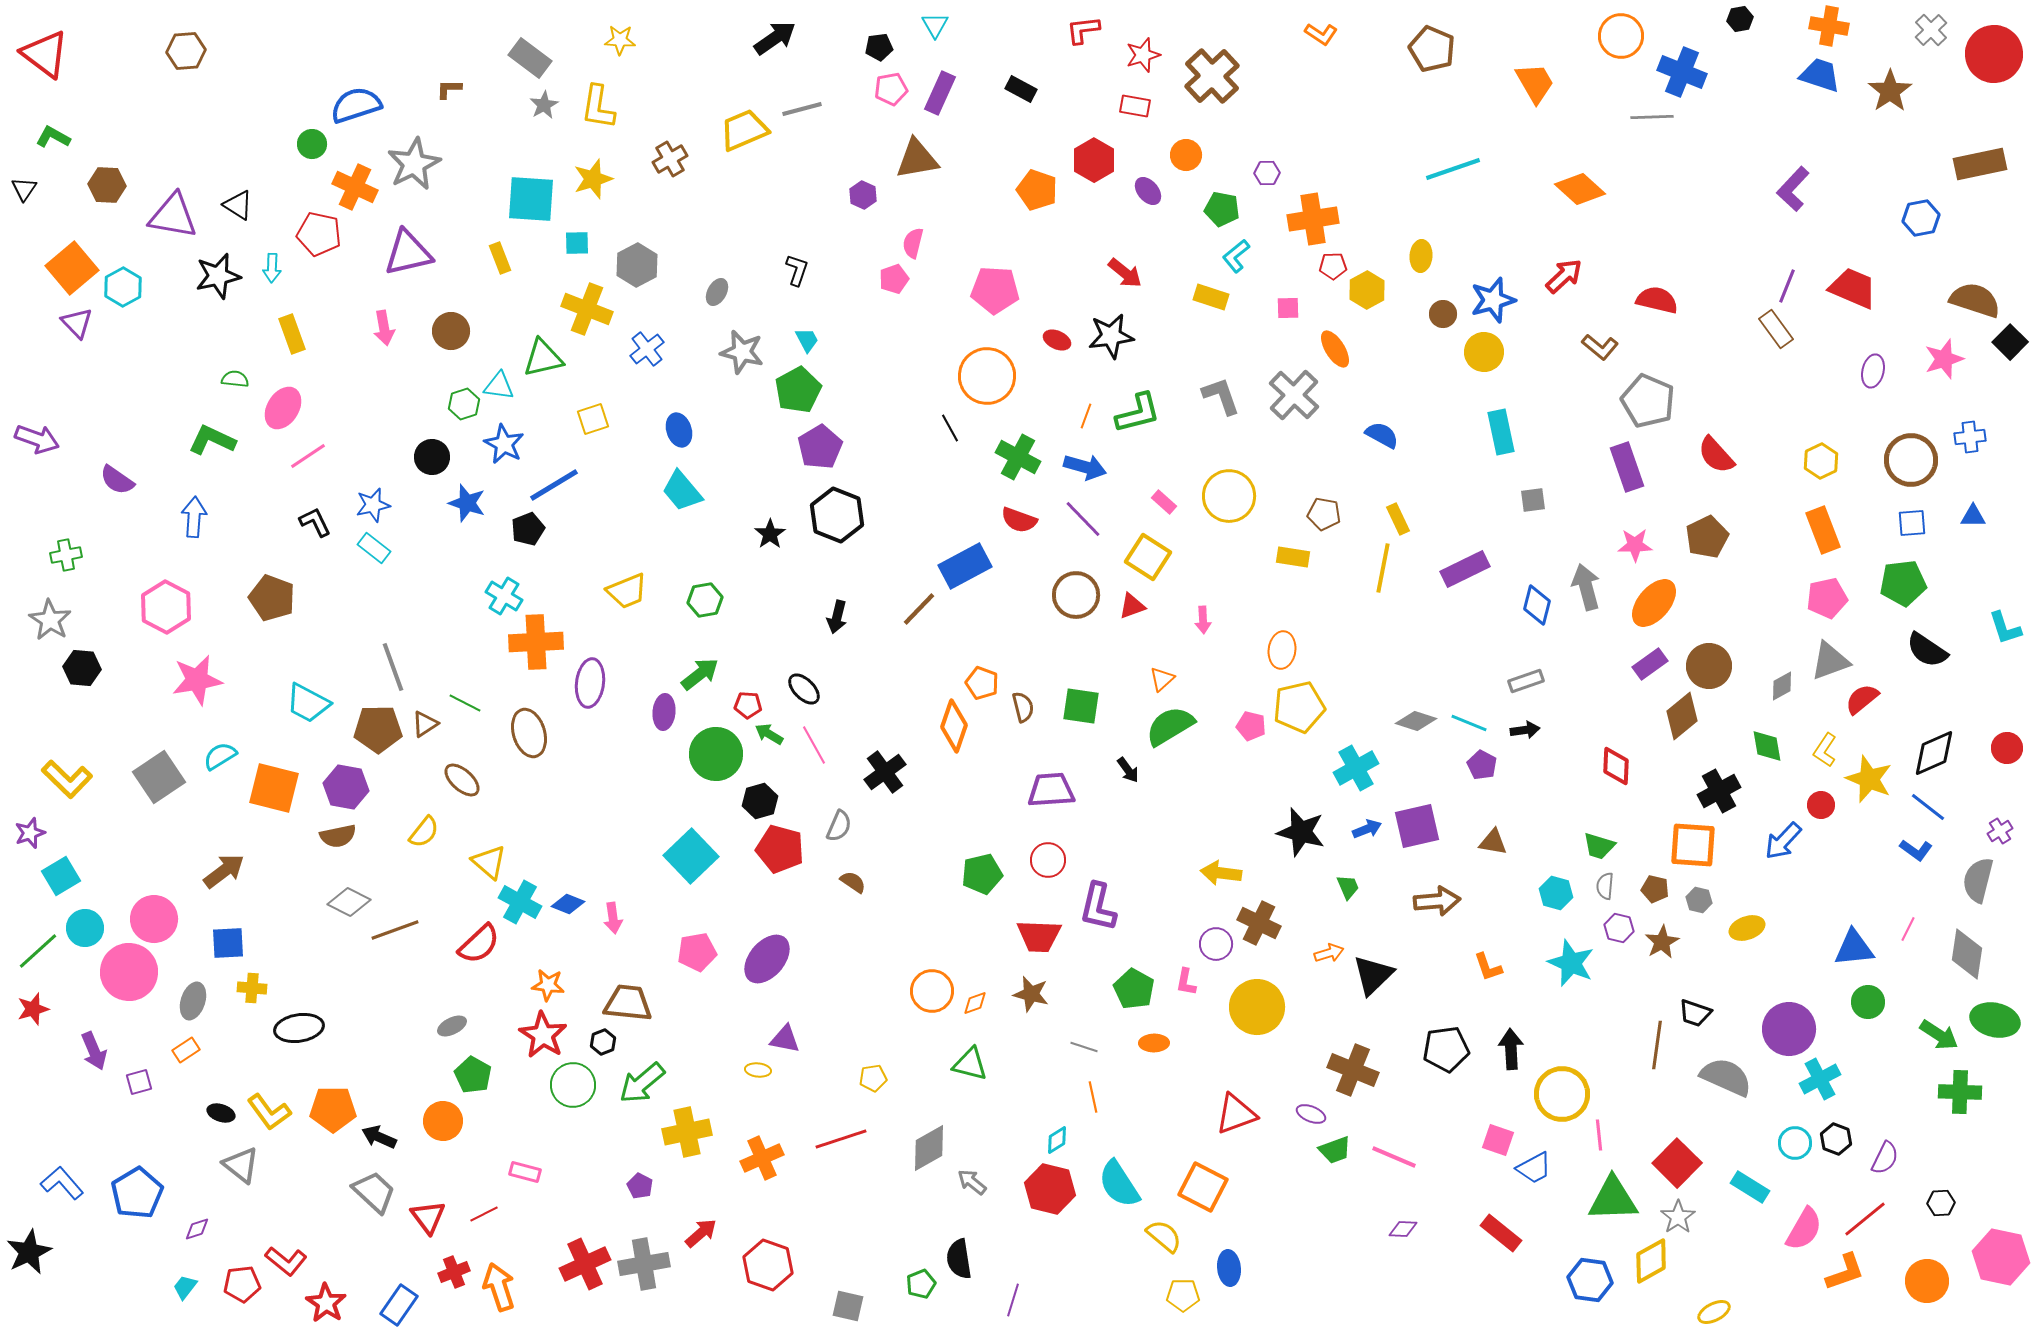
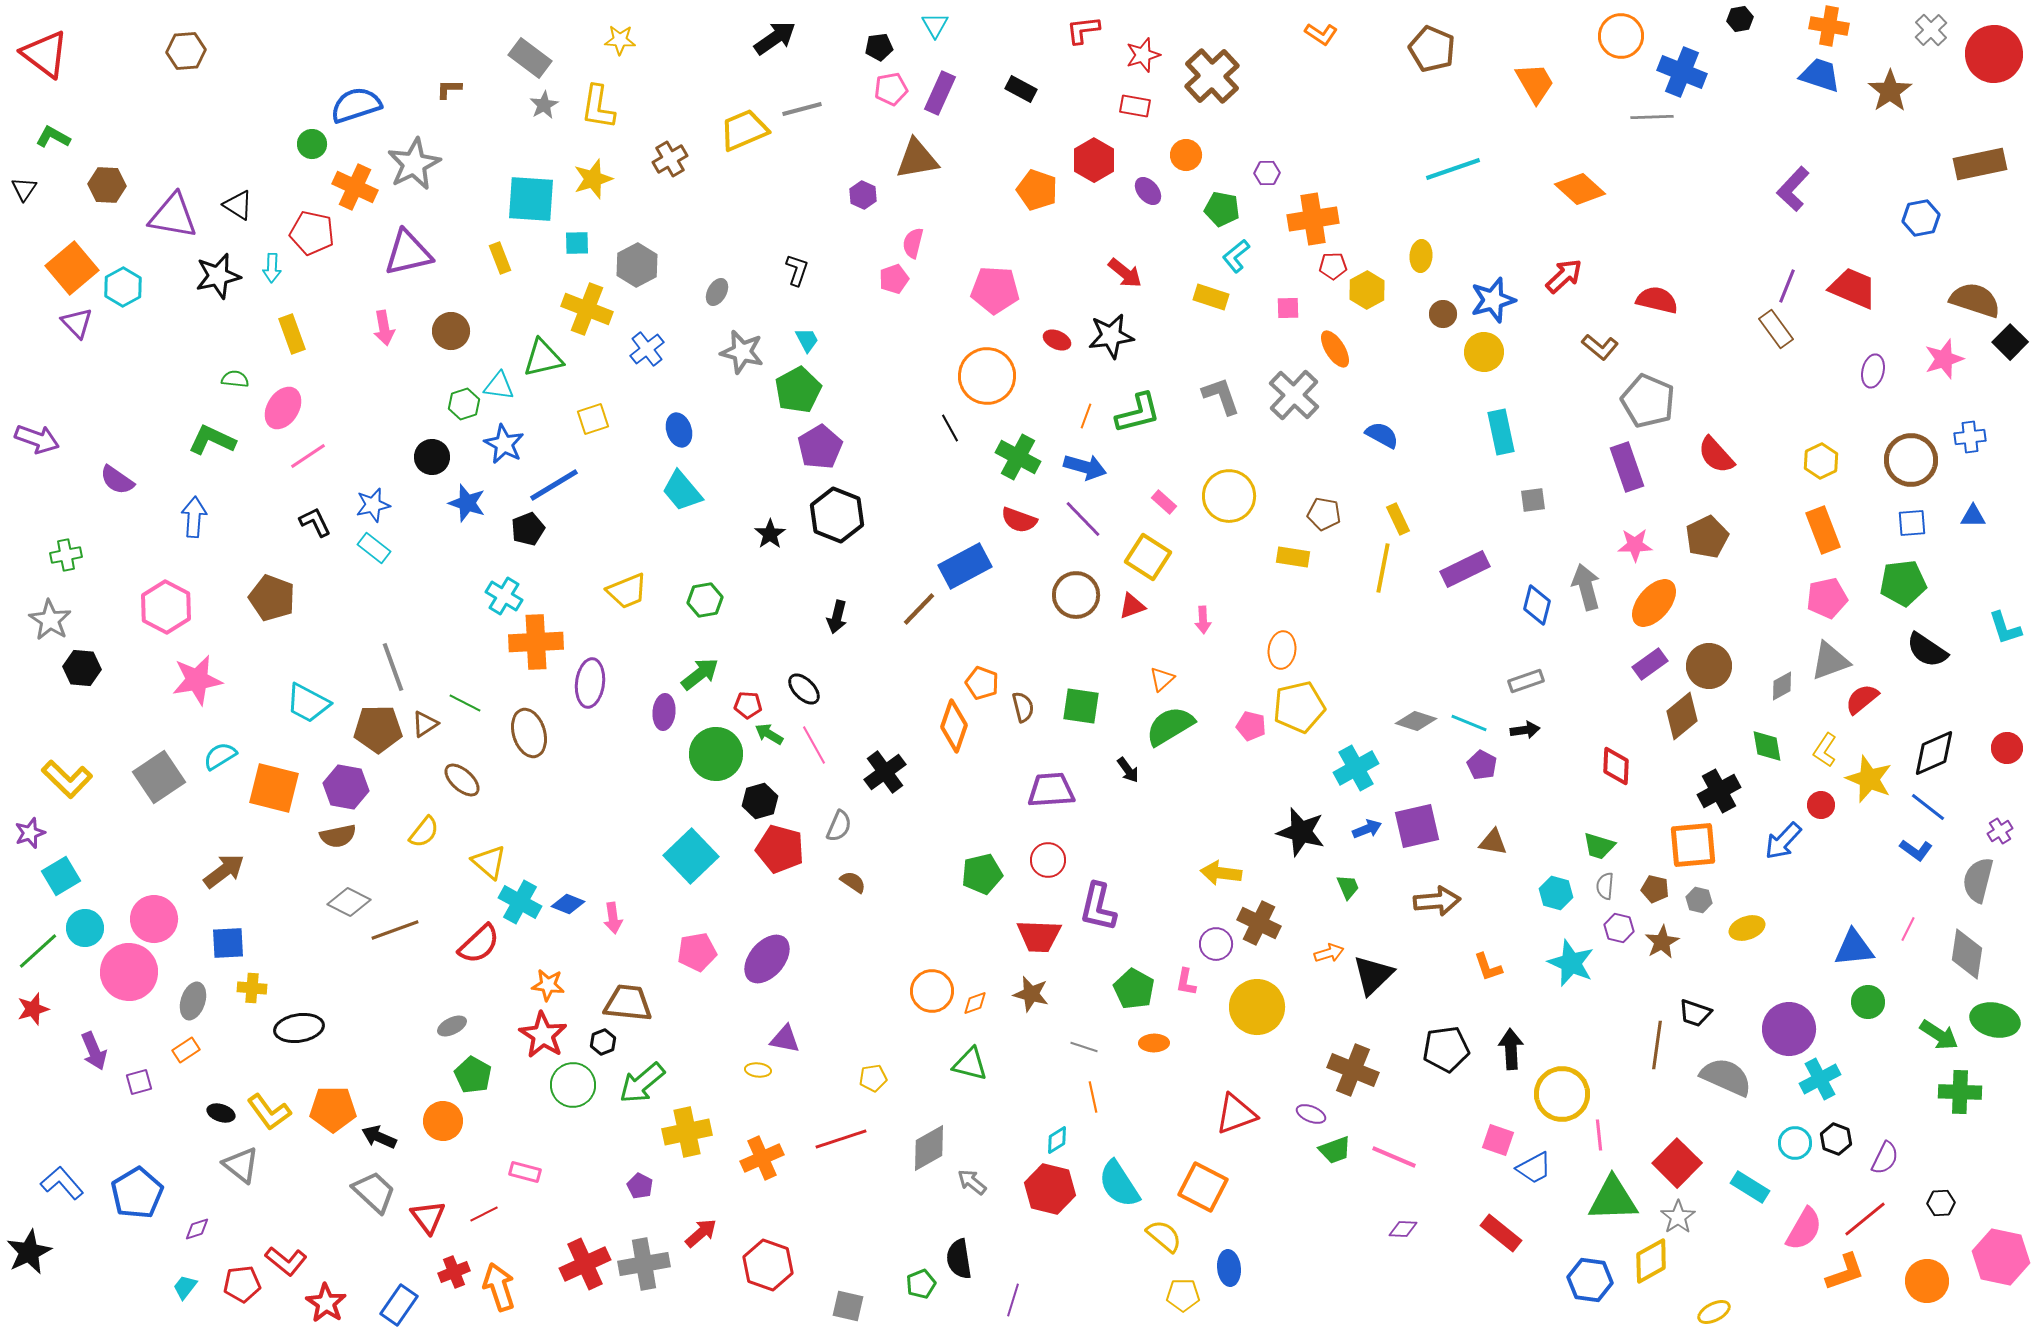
red pentagon at (319, 234): moved 7 px left, 1 px up
orange square at (1693, 845): rotated 9 degrees counterclockwise
